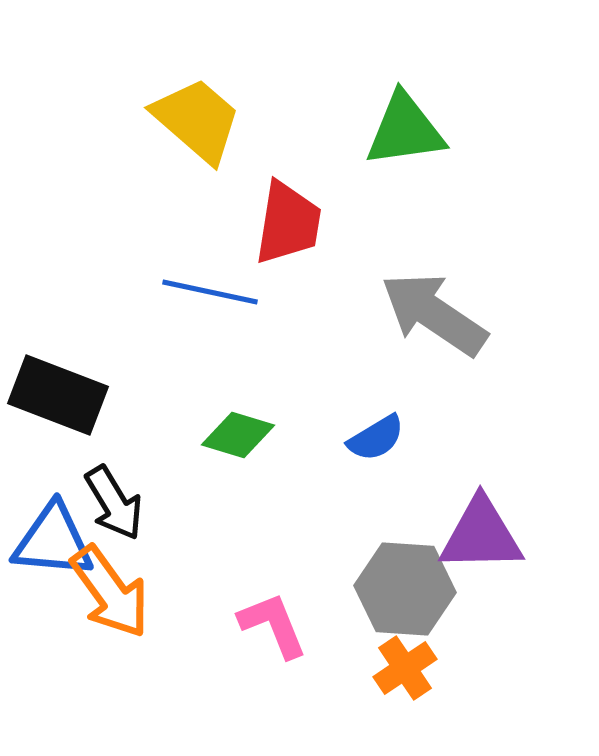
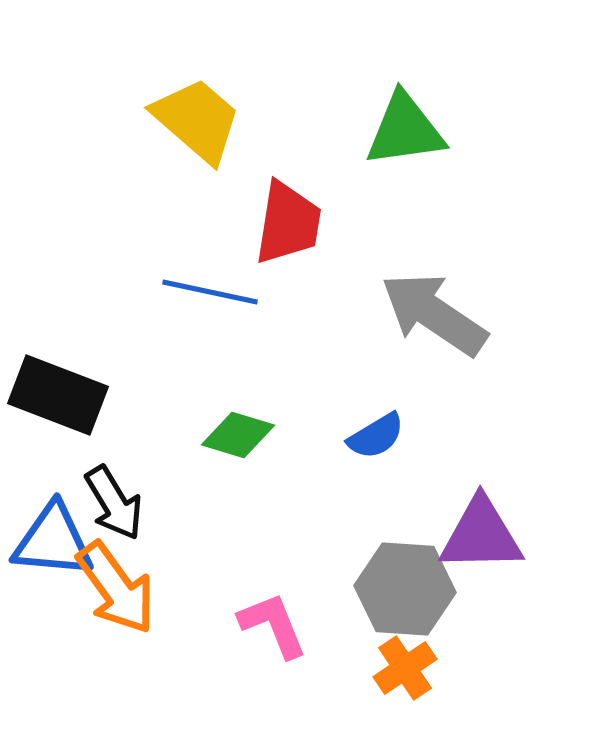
blue semicircle: moved 2 px up
orange arrow: moved 6 px right, 4 px up
